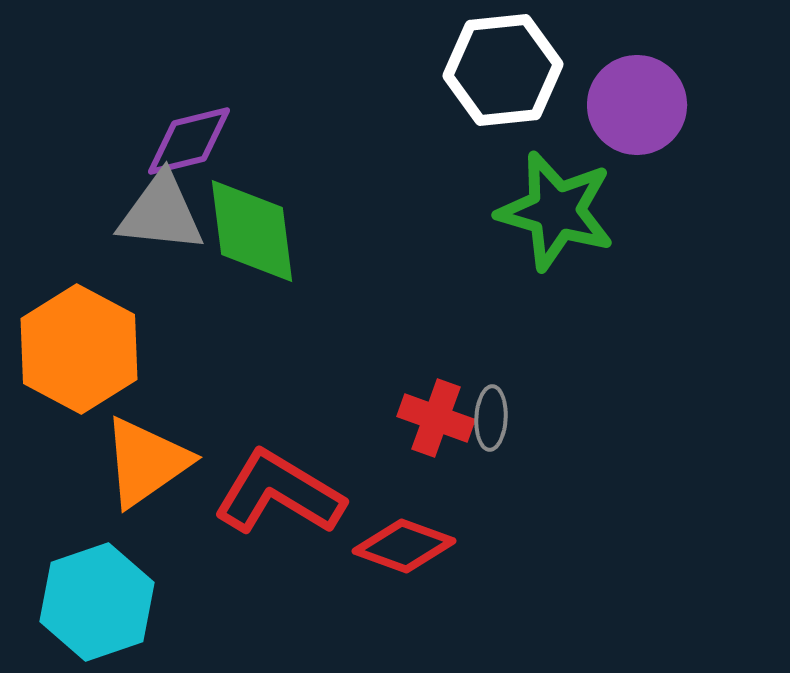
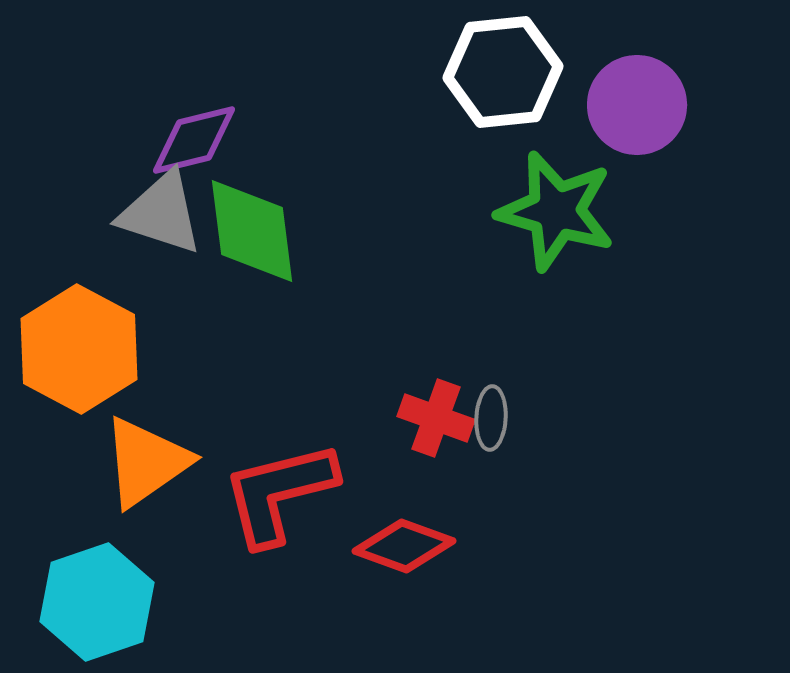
white hexagon: moved 2 px down
purple diamond: moved 5 px right, 1 px up
gray triangle: rotated 12 degrees clockwise
red L-shape: rotated 45 degrees counterclockwise
